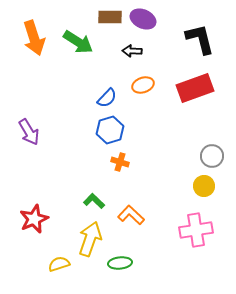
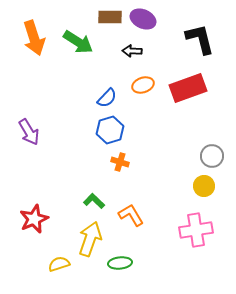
red rectangle: moved 7 px left
orange L-shape: rotated 16 degrees clockwise
